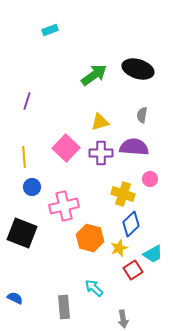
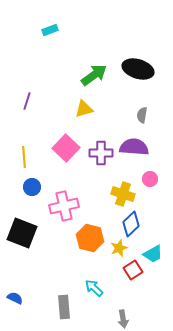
yellow triangle: moved 16 px left, 13 px up
